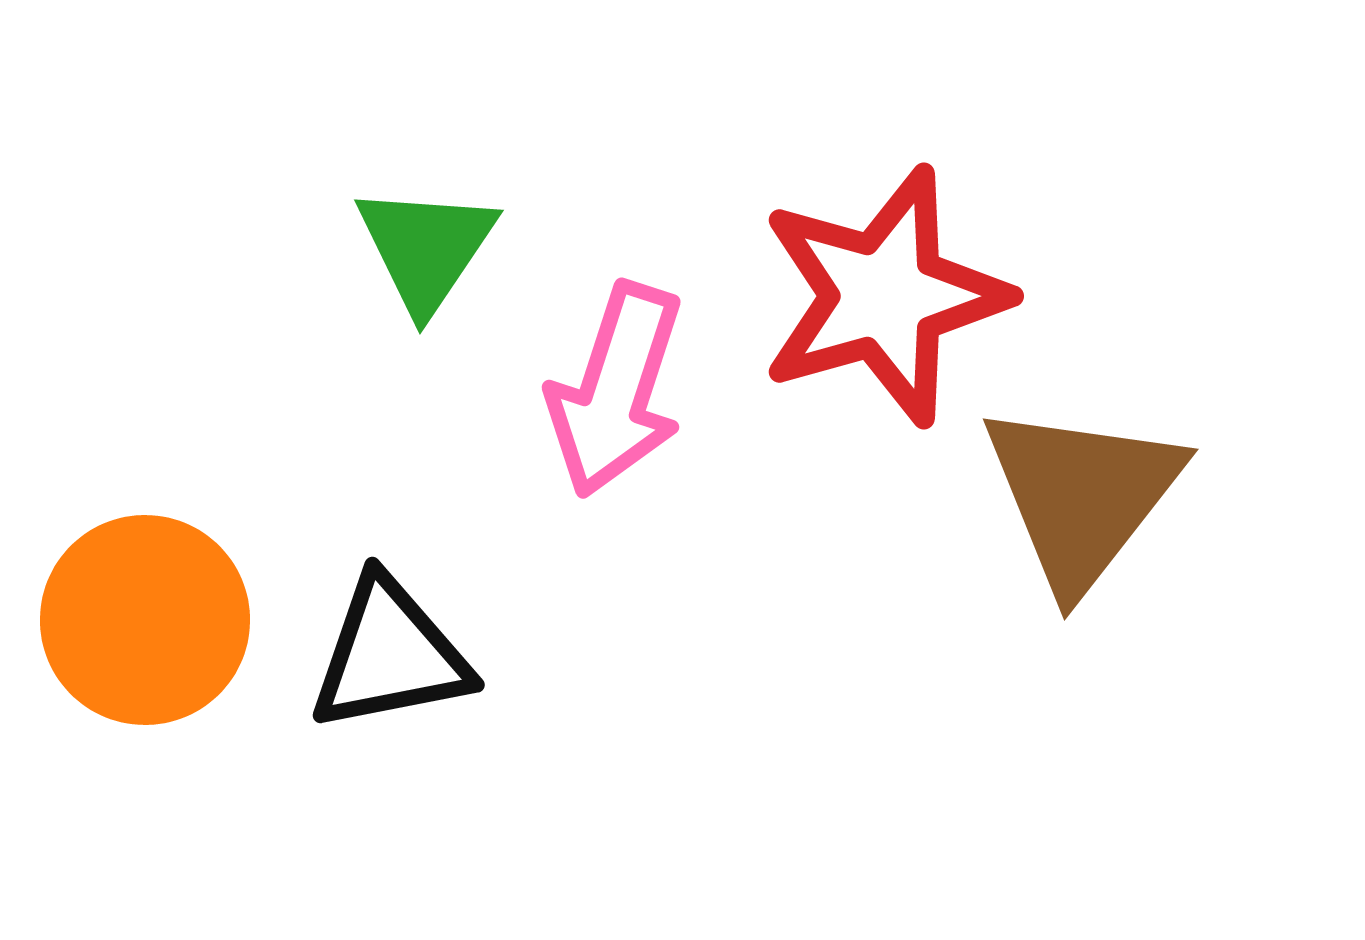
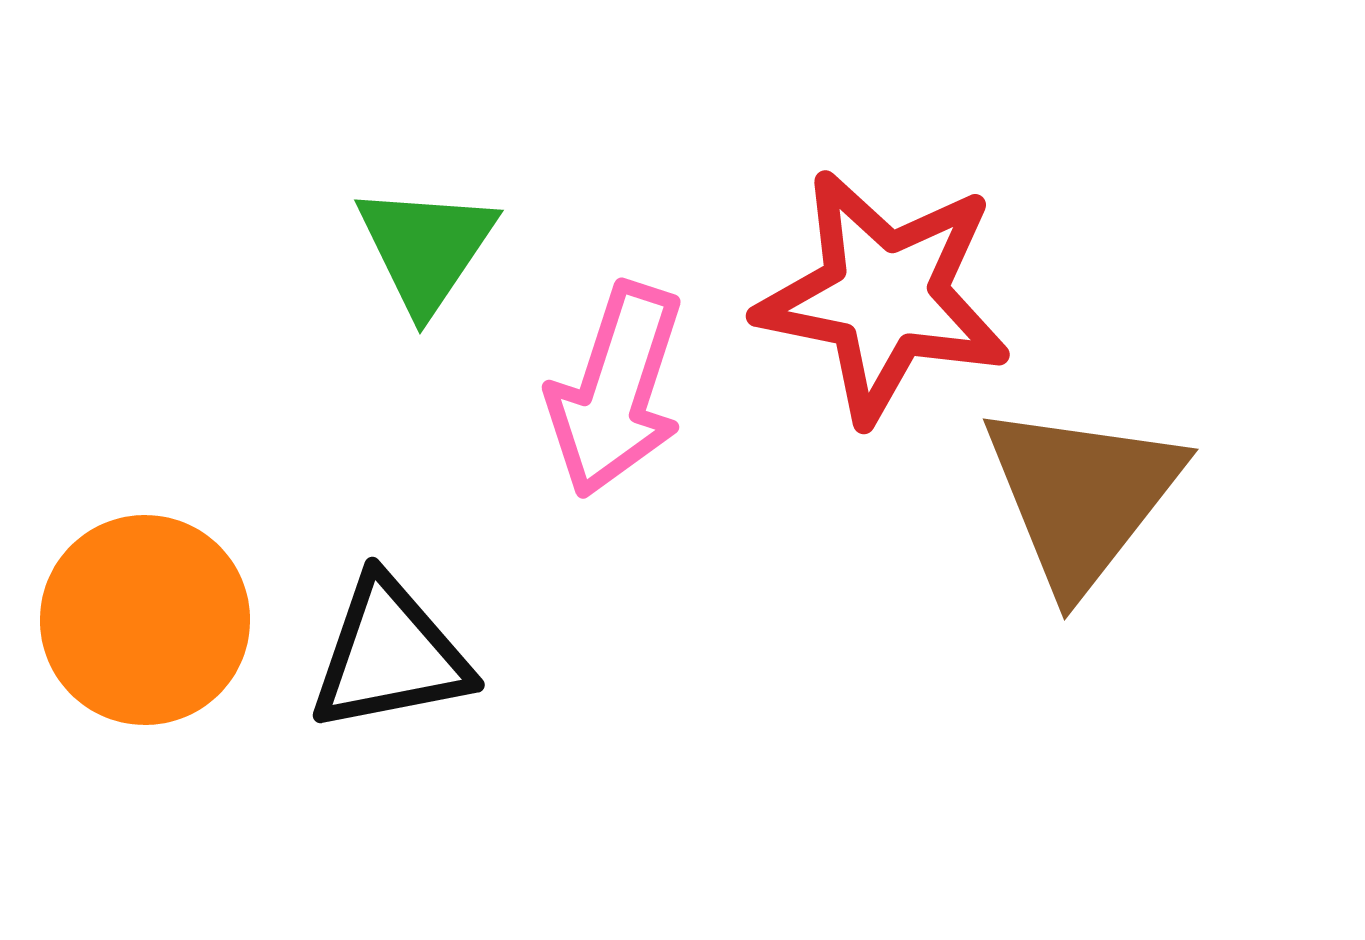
red star: rotated 27 degrees clockwise
